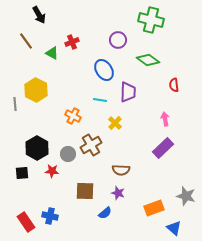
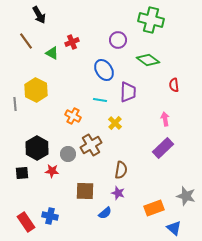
brown semicircle: rotated 84 degrees counterclockwise
